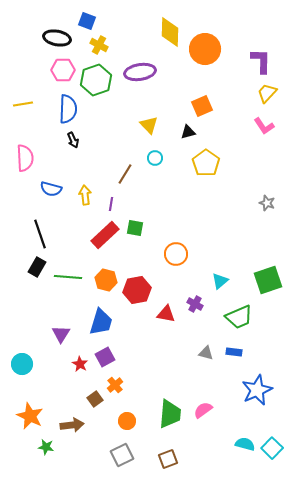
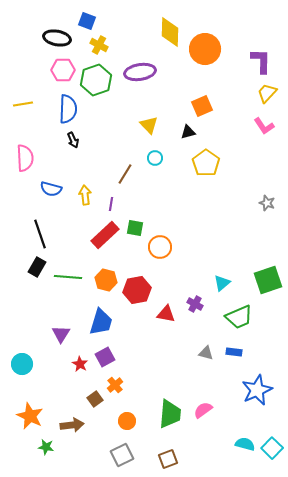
orange circle at (176, 254): moved 16 px left, 7 px up
cyan triangle at (220, 281): moved 2 px right, 2 px down
